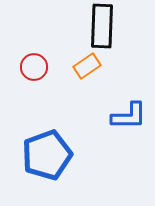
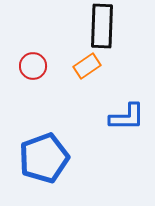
red circle: moved 1 px left, 1 px up
blue L-shape: moved 2 px left, 1 px down
blue pentagon: moved 3 px left, 3 px down
